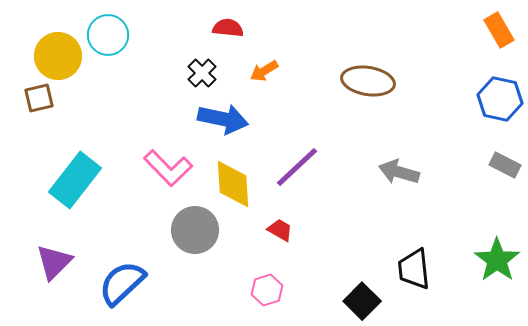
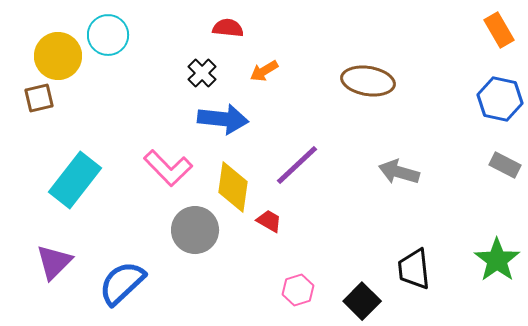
blue arrow: rotated 6 degrees counterclockwise
purple line: moved 2 px up
yellow diamond: moved 3 px down; rotated 12 degrees clockwise
red trapezoid: moved 11 px left, 9 px up
pink hexagon: moved 31 px right
